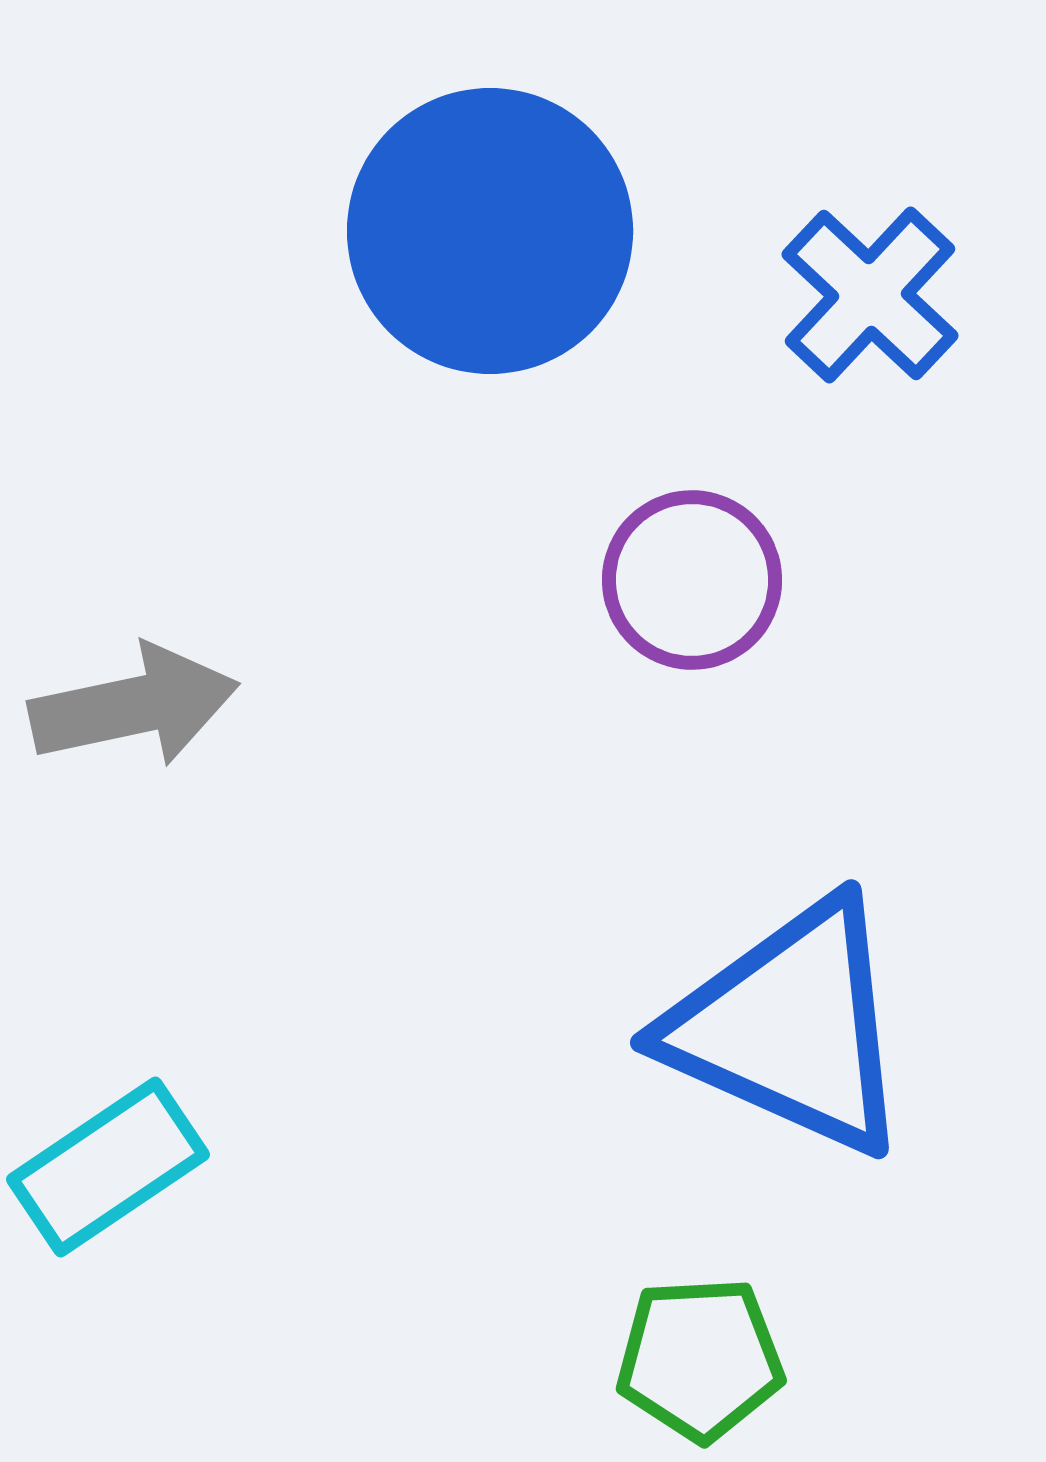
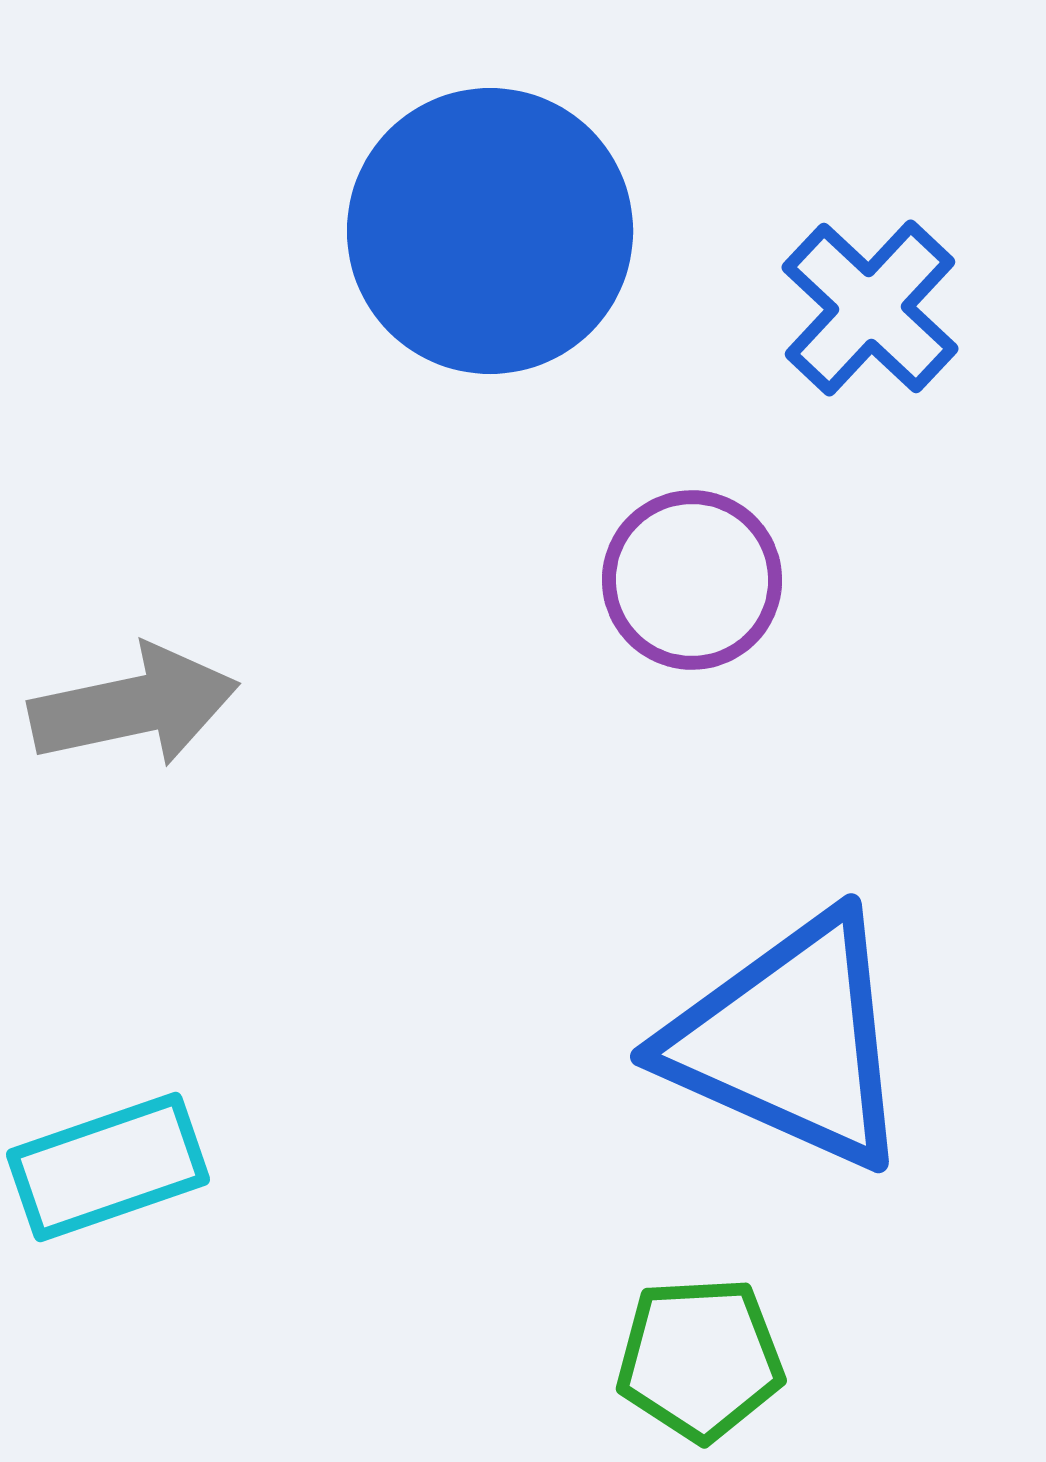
blue cross: moved 13 px down
blue triangle: moved 14 px down
cyan rectangle: rotated 15 degrees clockwise
